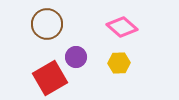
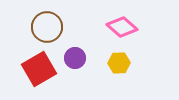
brown circle: moved 3 px down
purple circle: moved 1 px left, 1 px down
red square: moved 11 px left, 9 px up
